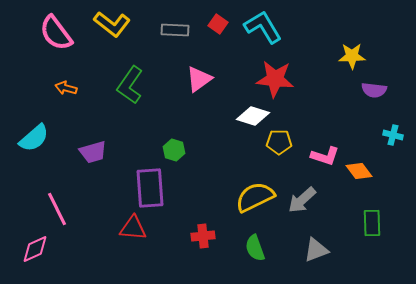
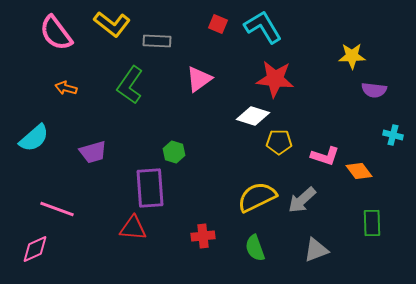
red square: rotated 12 degrees counterclockwise
gray rectangle: moved 18 px left, 11 px down
green hexagon: moved 2 px down
yellow semicircle: moved 2 px right
pink line: rotated 44 degrees counterclockwise
